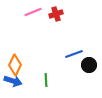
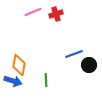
orange diamond: moved 4 px right; rotated 15 degrees counterclockwise
